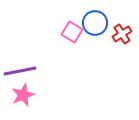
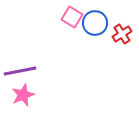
pink square: moved 15 px up
